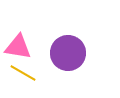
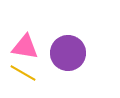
pink triangle: moved 7 px right
